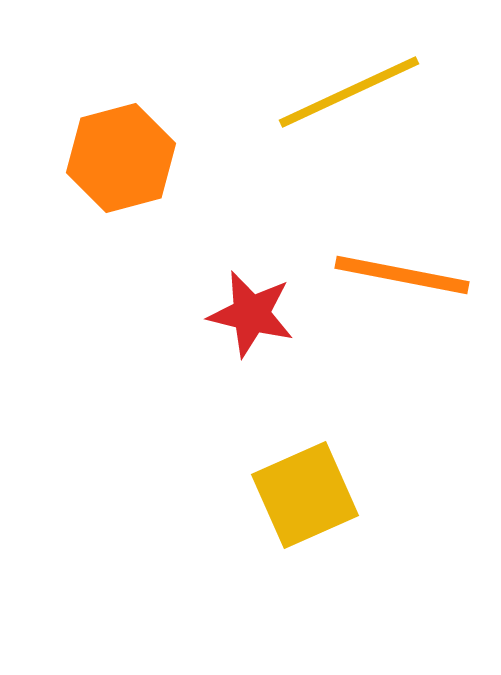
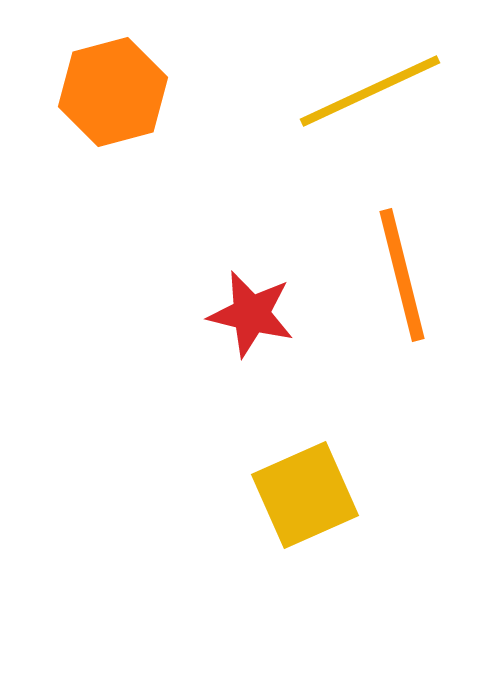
yellow line: moved 21 px right, 1 px up
orange hexagon: moved 8 px left, 66 px up
orange line: rotated 65 degrees clockwise
